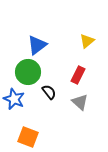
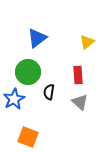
yellow triangle: moved 1 px down
blue triangle: moved 7 px up
red rectangle: rotated 30 degrees counterclockwise
black semicircle: rotated 133 degrees counterclockwise
blue star: rotated 20 degrees clockwise
